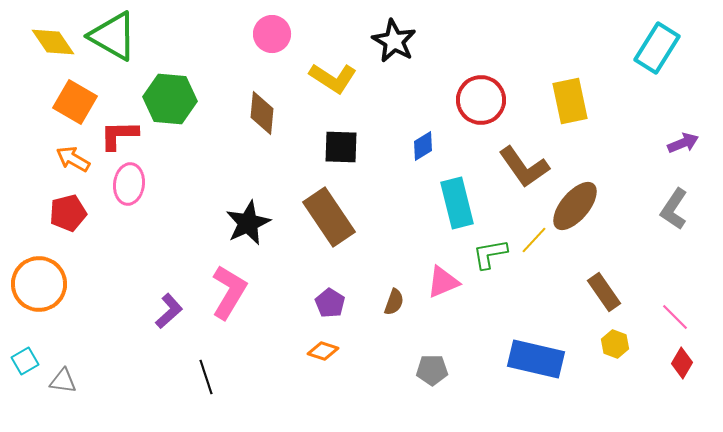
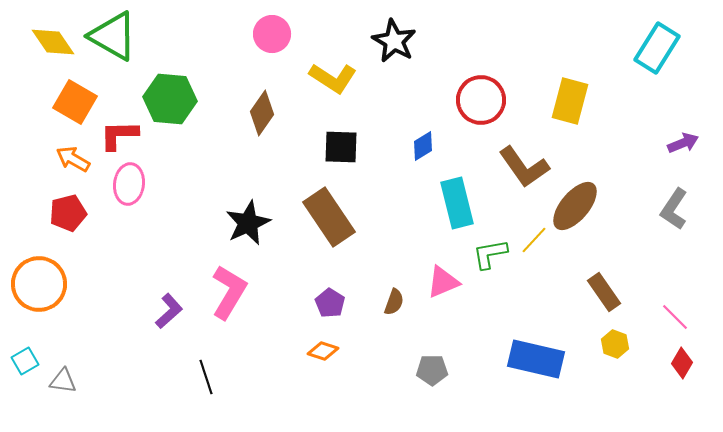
yellow rectangle at (570, 101): rotated 27 degrees clockwise
brown diamond at (262, 113): rotated 30 degrees clockwise
